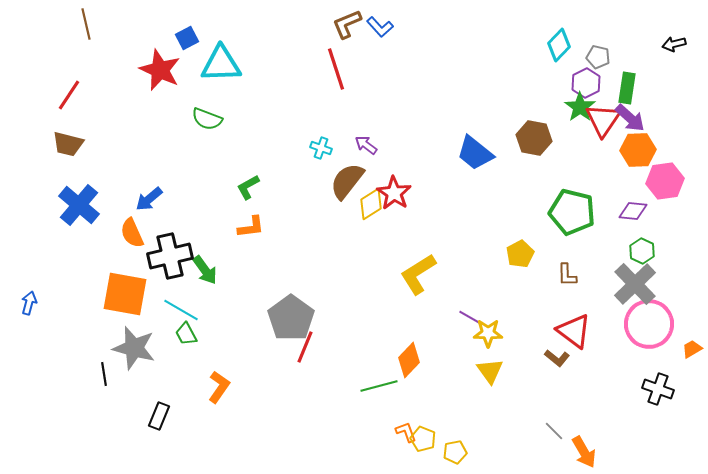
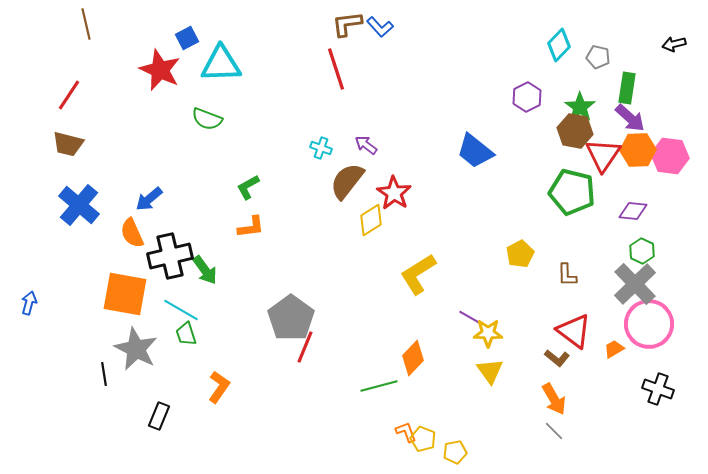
brown L-shape at (347, 24): rotated 16 degrees clockwise
purple hexagon at (586, 83): moved 59 px left, 14 px down
red triangle at (603, 120): moved 35 px down
brown hexagon at (534, 138): moved 41 px right, 7 px up
blue trapezoid at (475, 153): moved 2 px up
pink hexagon at (665, 181): moved 5 px right, 25 px up; rotated 15 degrees clockwise
yellow diamond at (371, 204): moved 16 px down
green pentagon at (572, 212): moved 20 px up
green trapezoid at (186, 334): rotated 10 degrees clockwise
gray star at (134, 348): moved 2 px right, 1 px down; rotated 12 degrees clockwise
orange trapezoid at (692, 349): moved 78 px left
orange diamond at (409, 360): moved 4 px right, 2 px up
orange arrow at (584, 452): moved 30 px left, 53 px up
